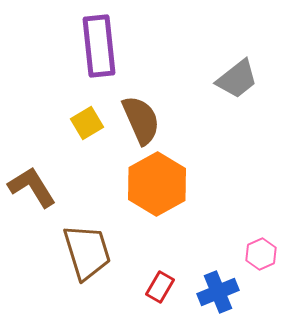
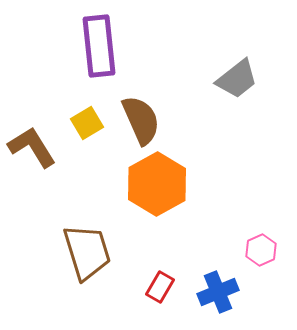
brown L-shape: moved 40 px up
pink hexagon: moved 4 px up
